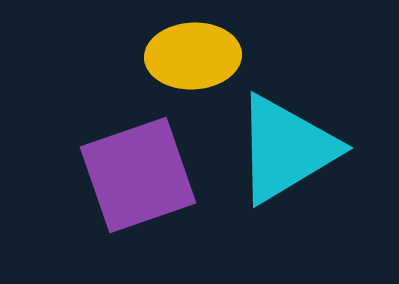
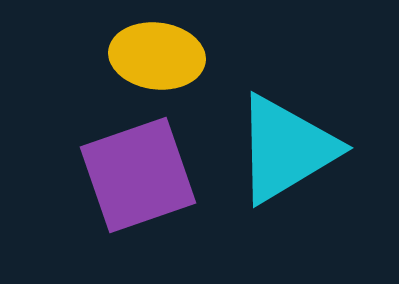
yellow ellipse: moved 36 px left; rotated 10 degrees clockwise
